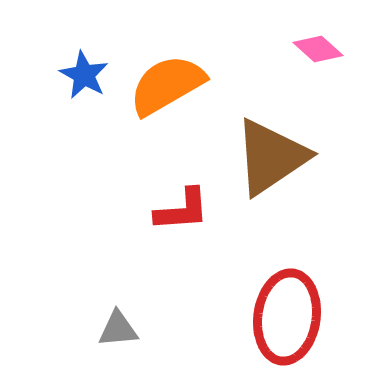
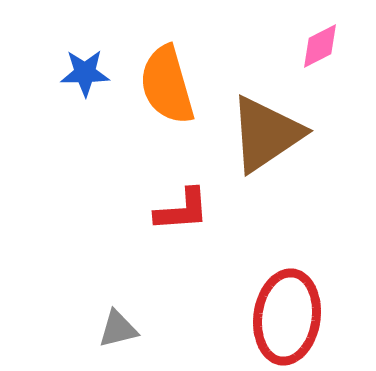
pink diamond: moved 2 px right, 3 px up; rotated 69 degrees counterclockwise
blue star: moved 1 px right, 2 px up; rotated 30 degrees counterclockwise
orange semicircle: rotated 76 degrees counterclockwise
brown triangle: moved 5 px left, 23 px up
gray triangle: rotated 9 degrees counterclockwise
